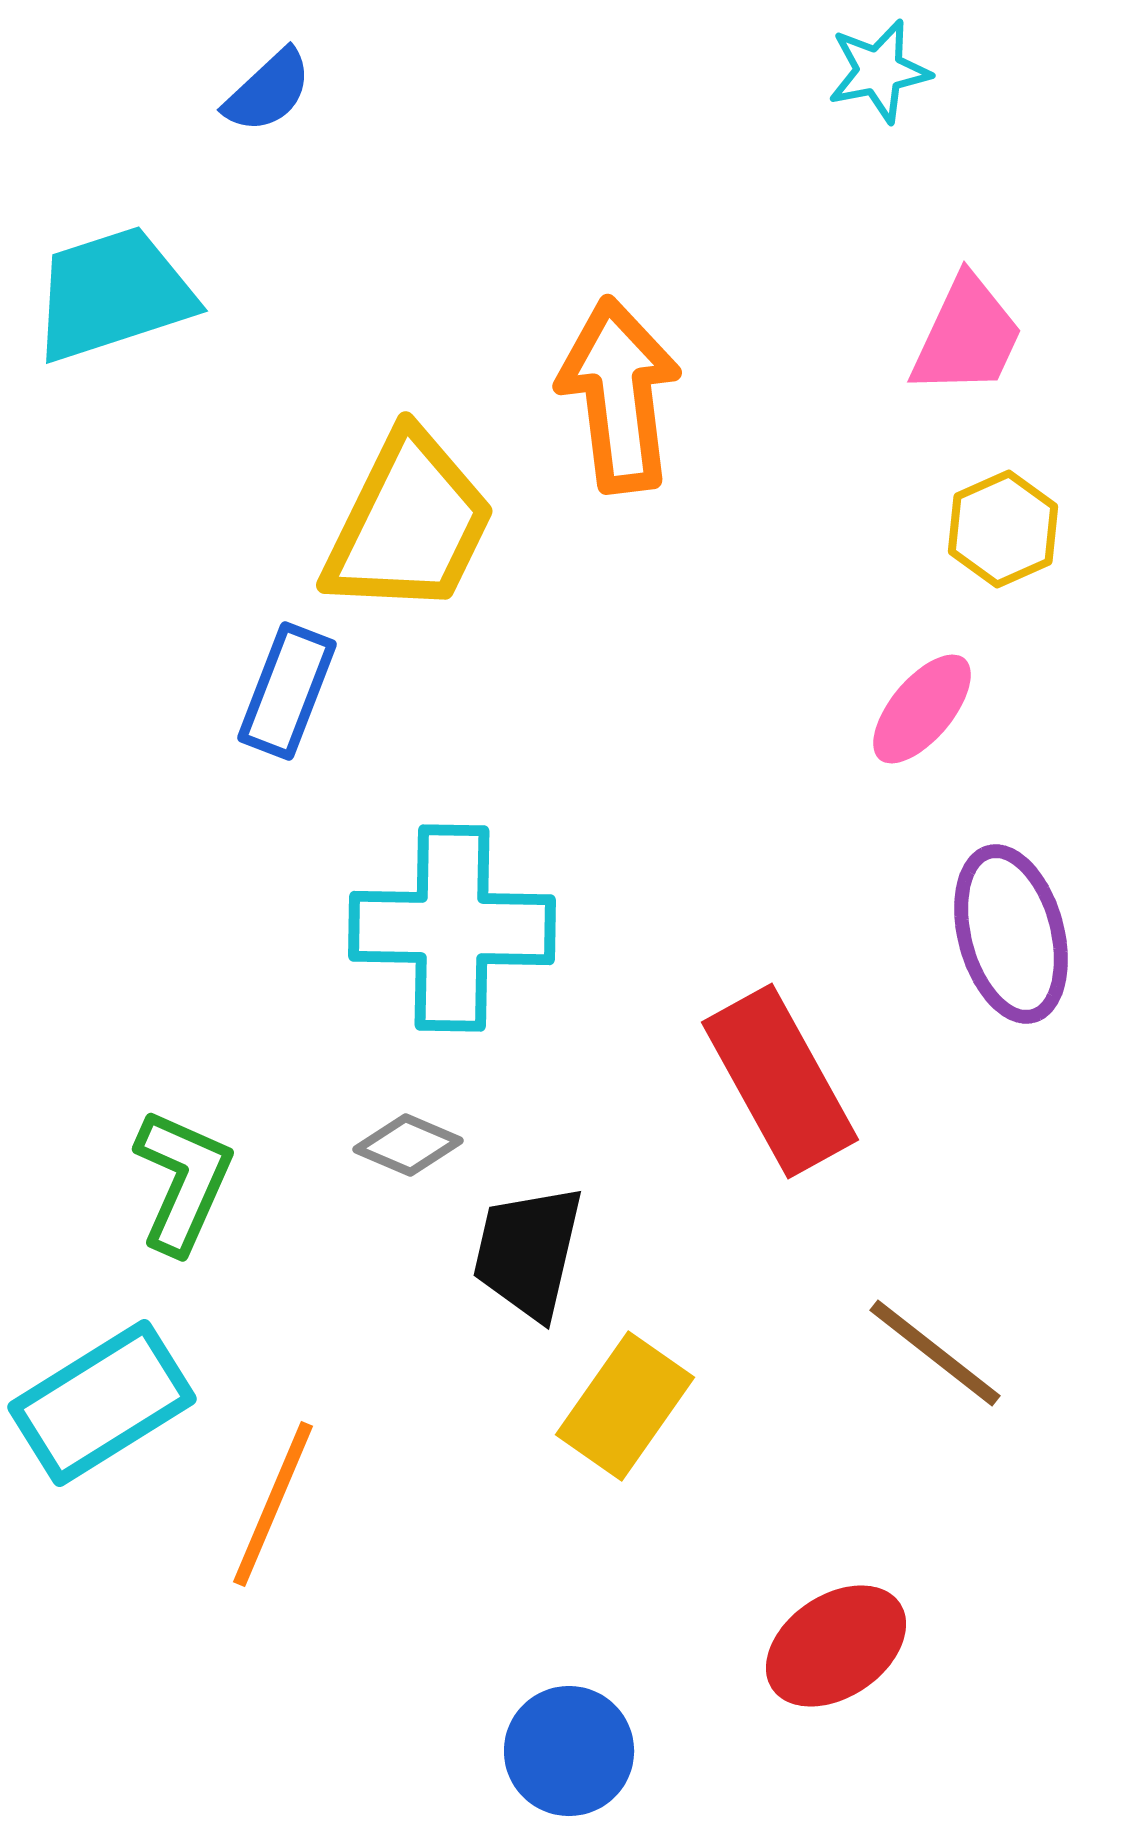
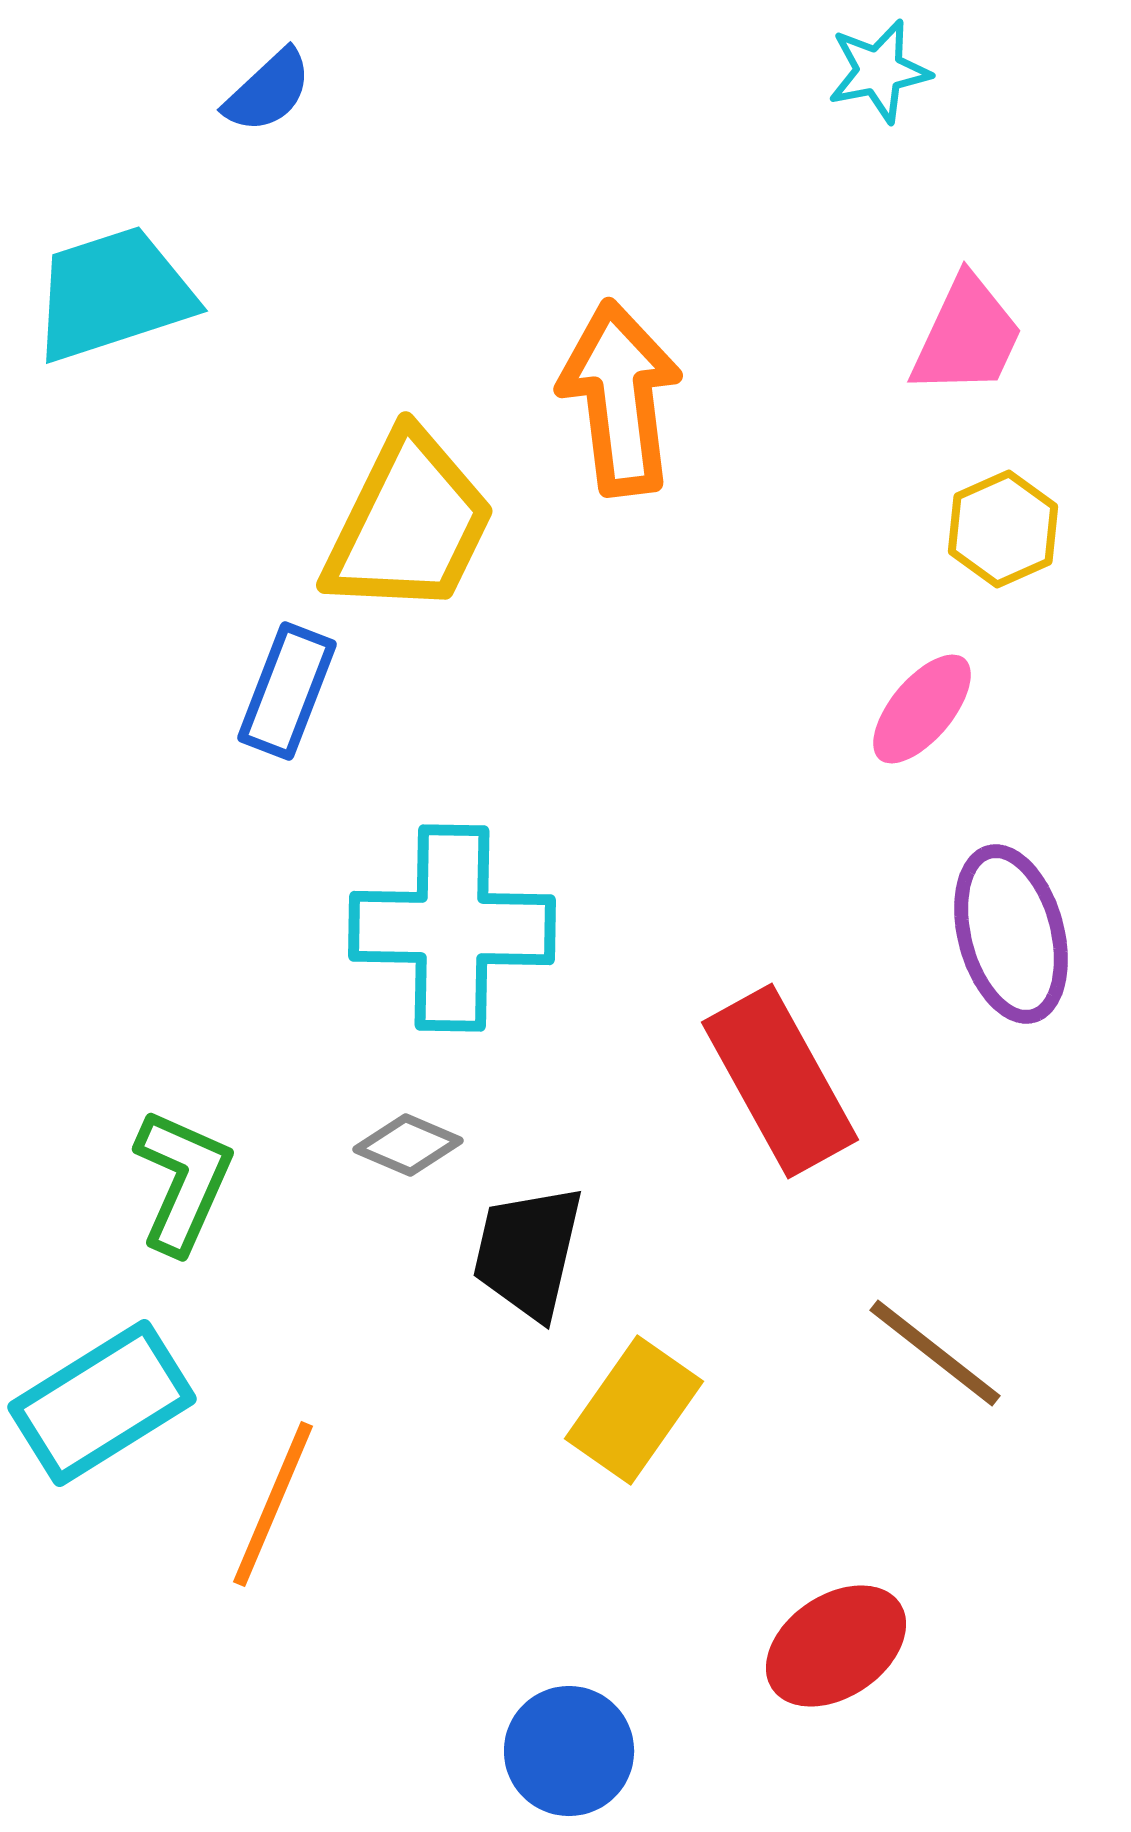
orange arrow: moved 1 px right, 3 px down
yellow rectangle: moved 9 px right, 4 px down
